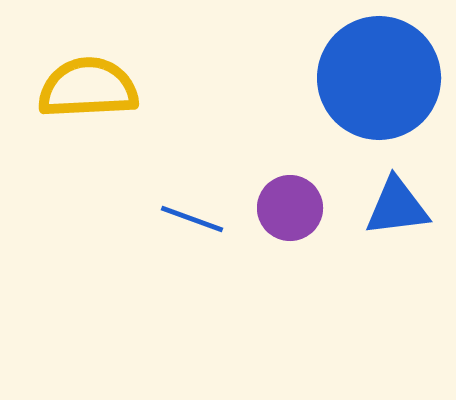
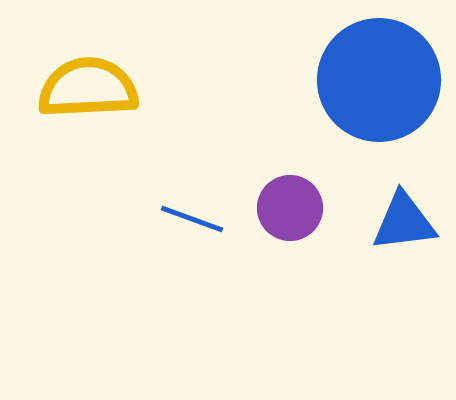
blue circle: moved 2 px down
blue triangle: moved 7 px right, 15 px down
